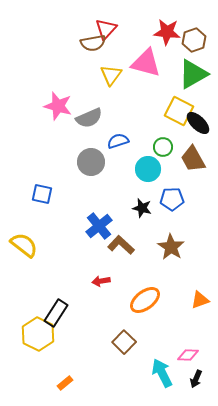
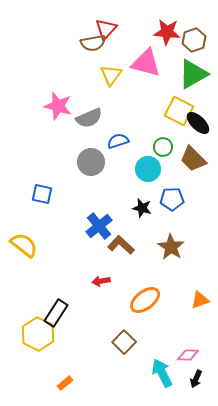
brown trapezoid: rotated 16 degrees counterclockwise
